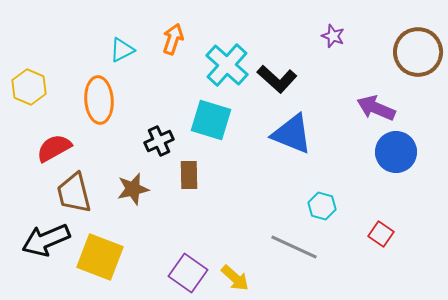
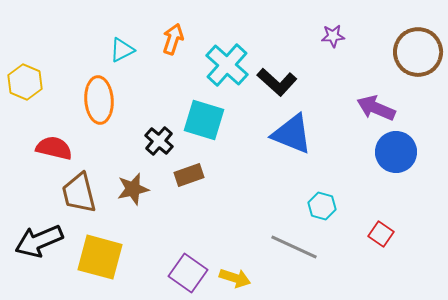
purple star: rotated 25 degrees counterclockwise
black L-shape: moved 3 px down
yellow hexagon: moved 4 px left, 5 px up
cyan square: moved 7 px left
black cross: rotated 24 degrees counterclockwise
red semicircle: rotated 42 degrees clockwise
brown rectangle: rotated 72 degrees clockwise
brown trapezoid: moved 5 px right
black arrow: moved 7 px left, 1 px down
yellow square: rotated 6 degrees counterclockwise
yellow arrow: rotated 24 degrees counterclockwise
